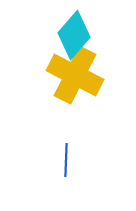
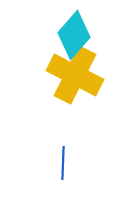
blue line: moved 3 px left, 3 px down
